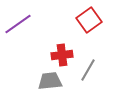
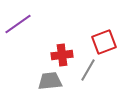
red square: moved 15 px right, 22 px down; rotated 15 degrees clockwise
